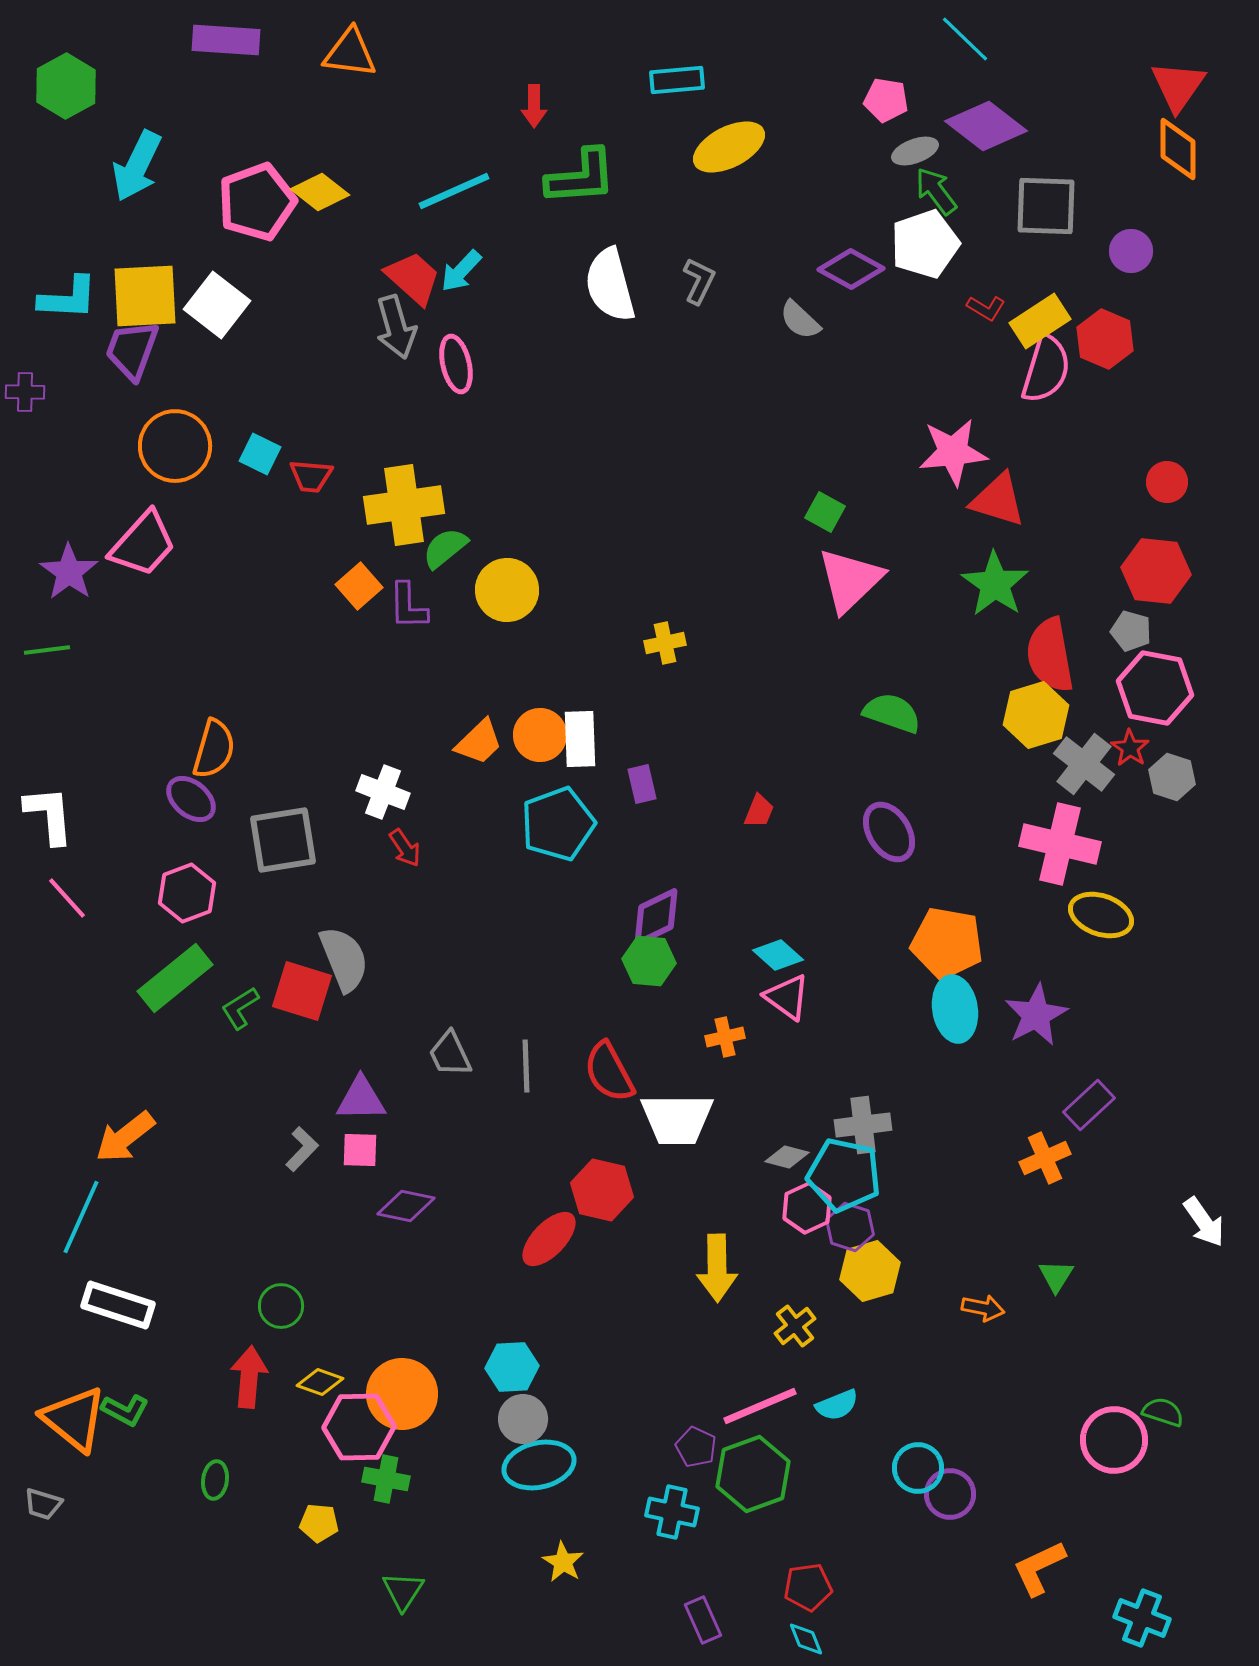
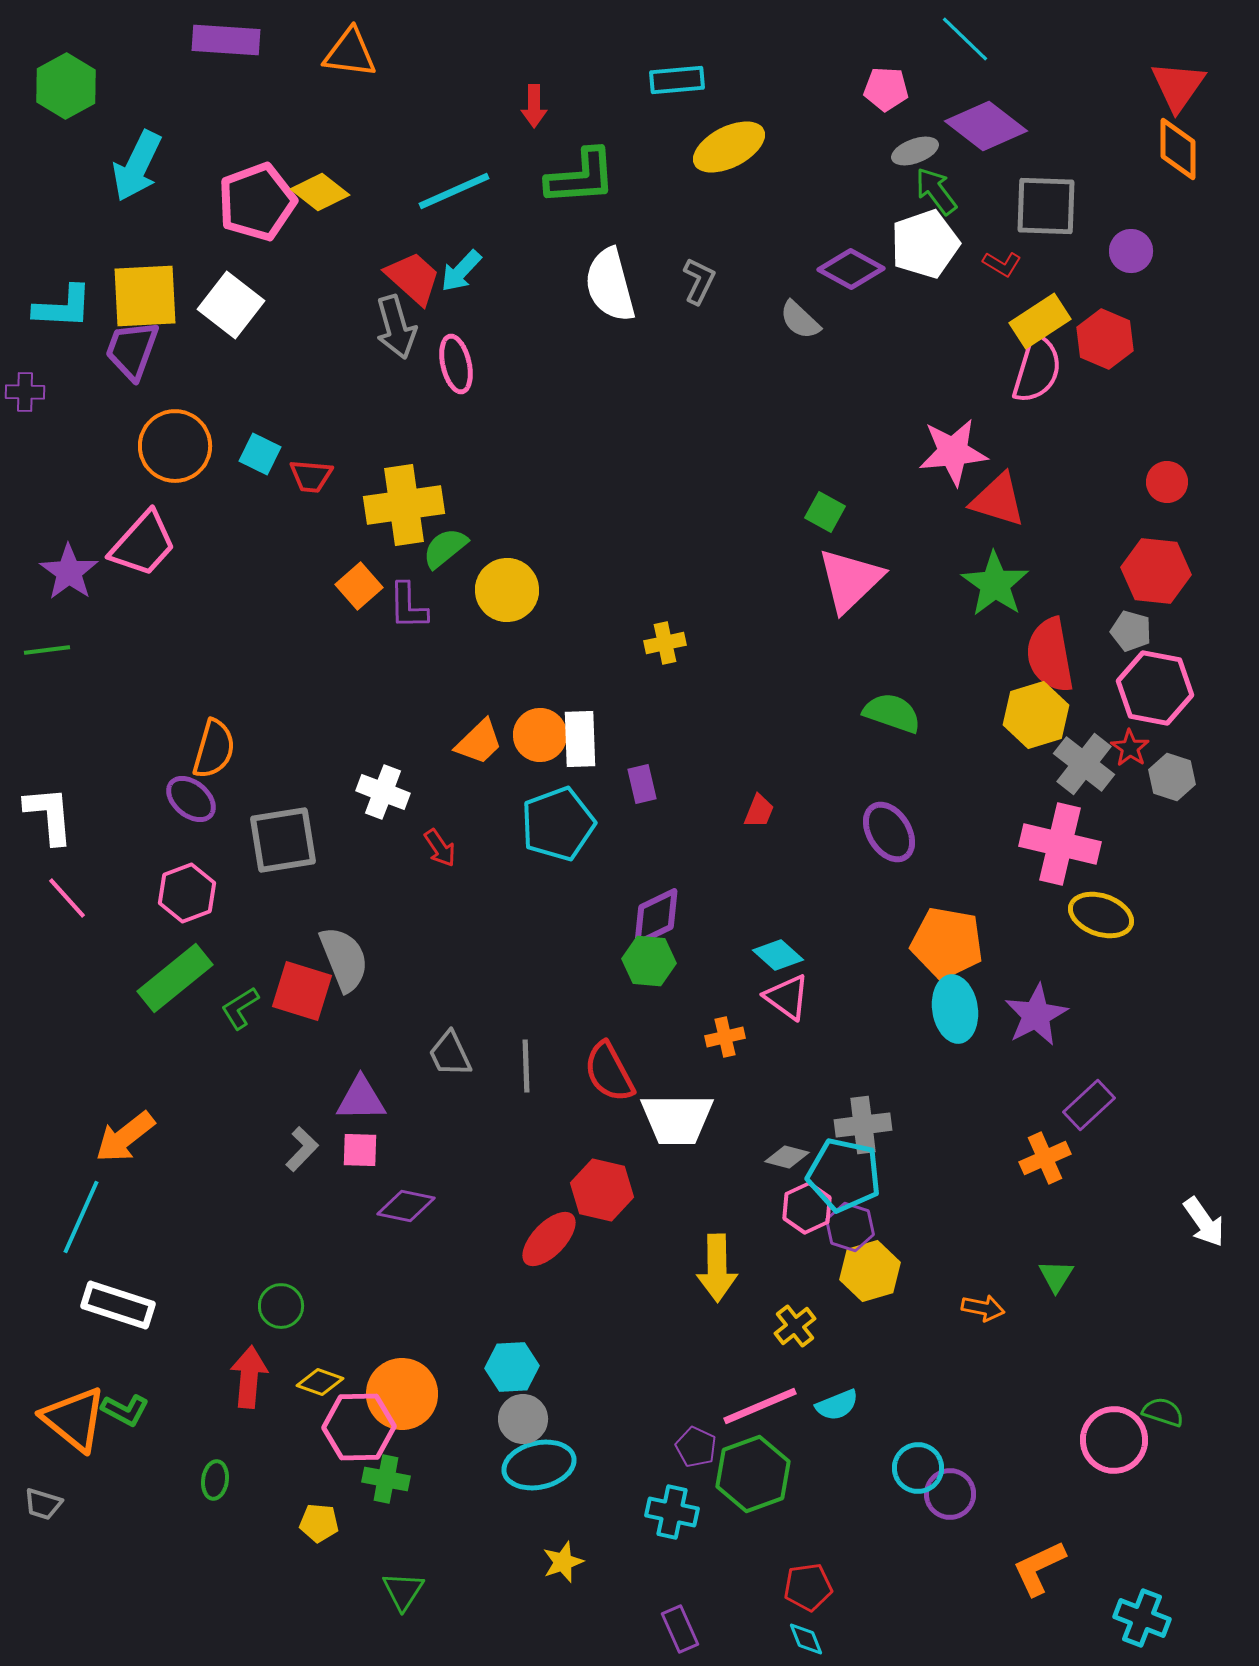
pink pentagon at (886, 100): moved 11 px up; rotated 6 degrees counterclockwise
cyan L-shape at (68, 298): moved 5 px left, 9 px down
white square at (217, 305): moved 14 px right
red L-shape at (986, 308): moved 16 px right, 44 px up
pink semicircle at (1046, 369): moved 9 px left
red arrow at (405, 848): moved 35 px right
yellow star at (563, 1562): rotated 21 degrees clockwise
purple rectangle at (703, 1620): moved 23 px left, 9 px down
